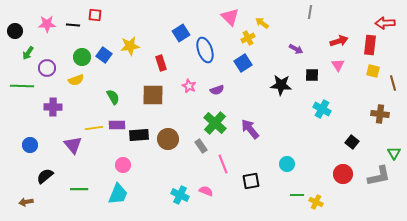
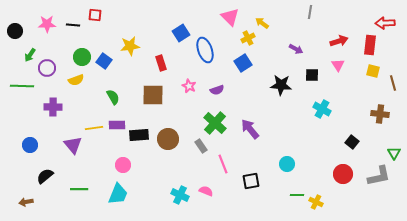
green arrow at (28, 53): moved 2 px right, 2 px down
blue square at (104, 55): moved 6 px down
